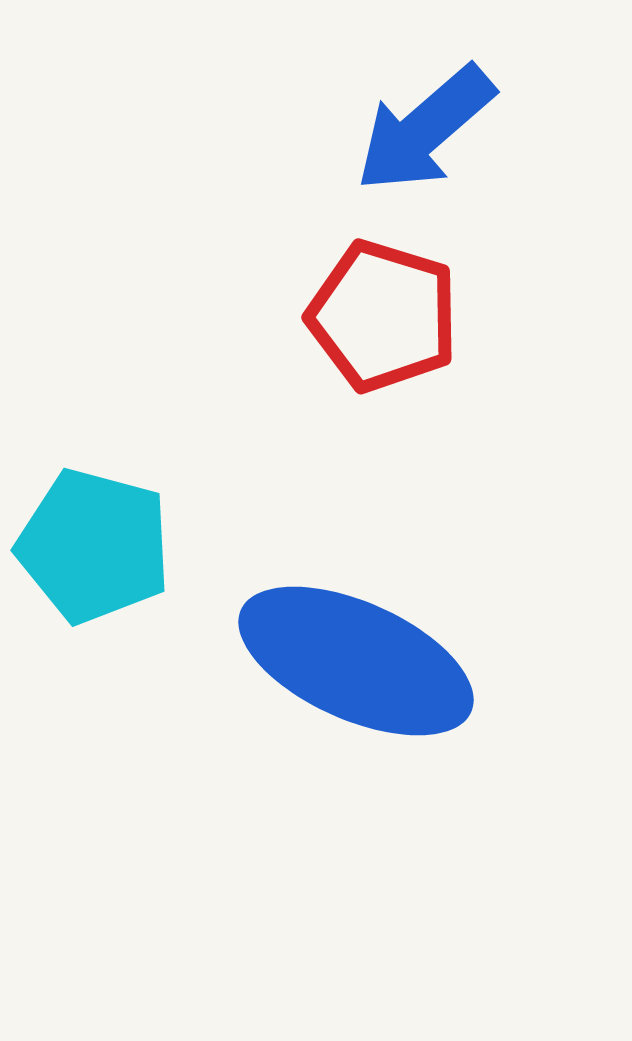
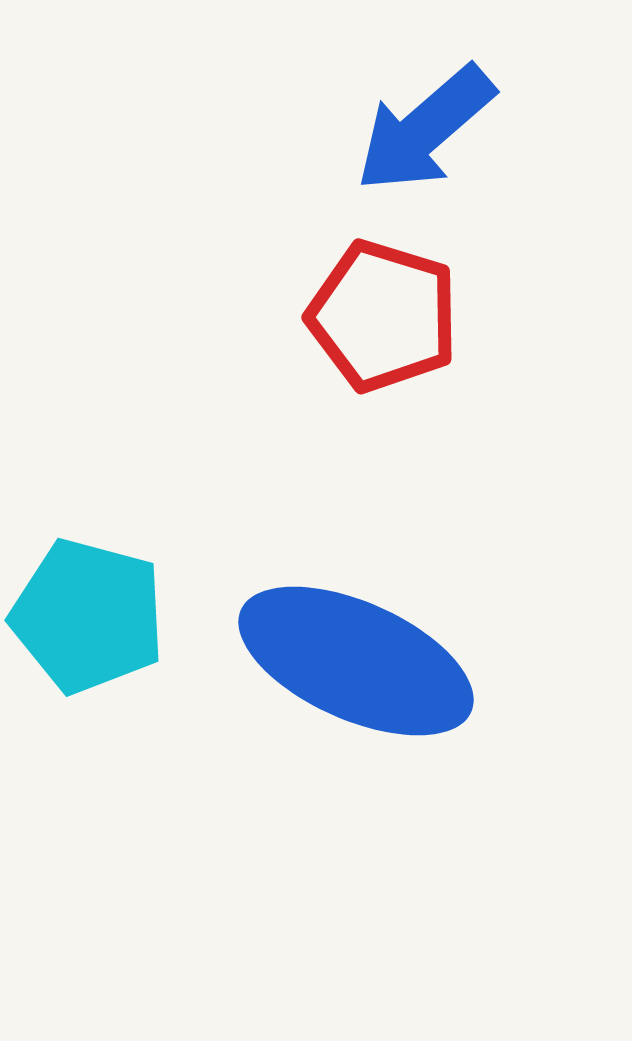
cyan pentagon: moved 6 px left, 70 px down
